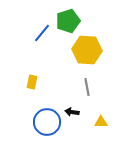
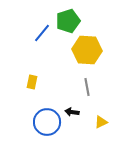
yellow triangle: rotated 24 degrees counterclockwise
